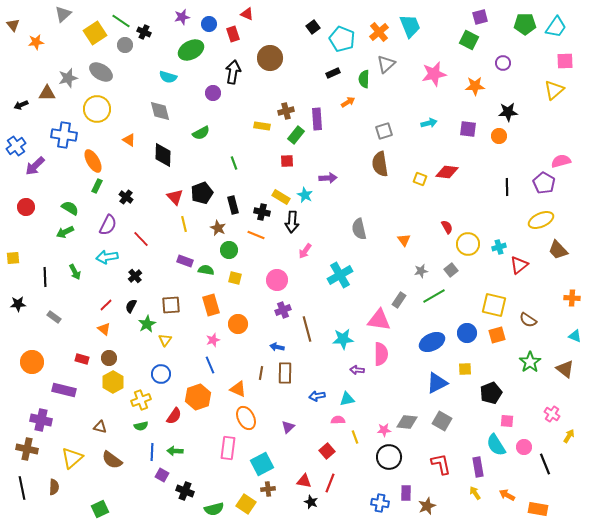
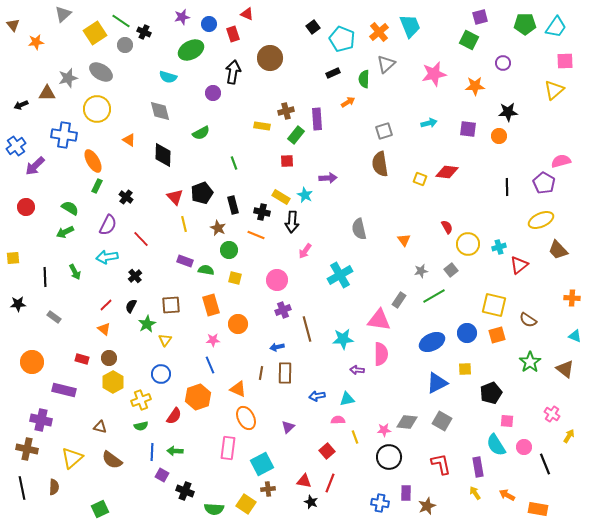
pink star at (213, 340): rotated 16 degrees clockwise
blue arrow at (277, 347): rotated 24 degrees counterclockwise
green semicircle at (214, 509): rotated 18 degrees clockwise
